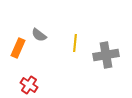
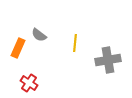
gray cross: moved 2 px right, 5 px down
red cross: moved 2 px up
